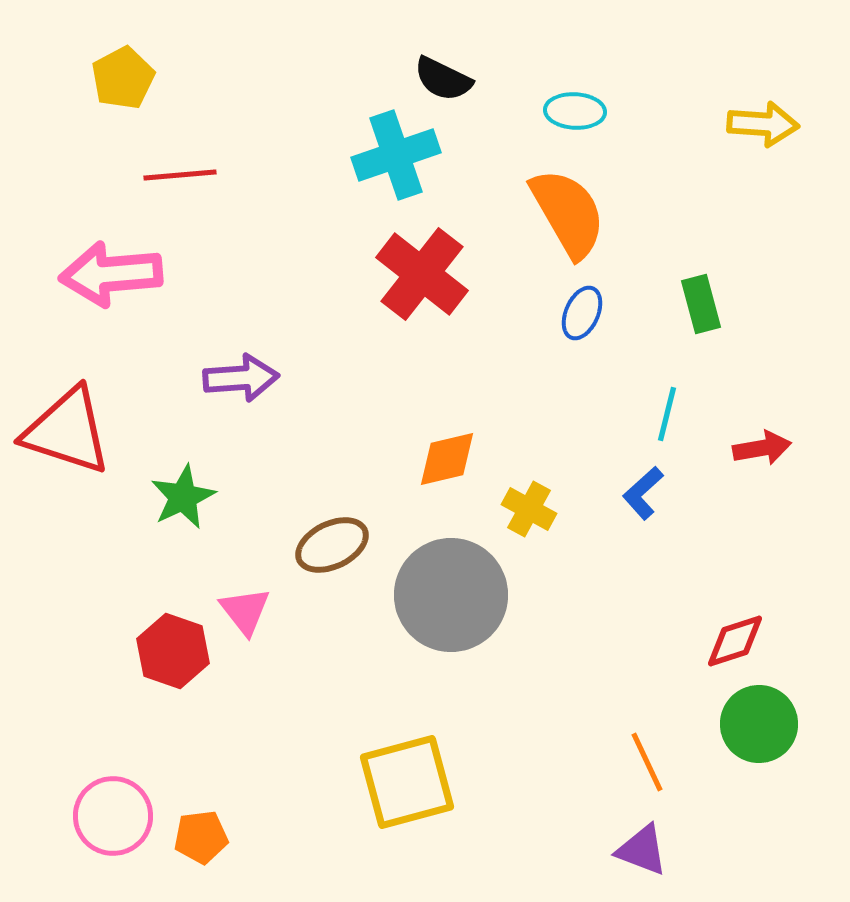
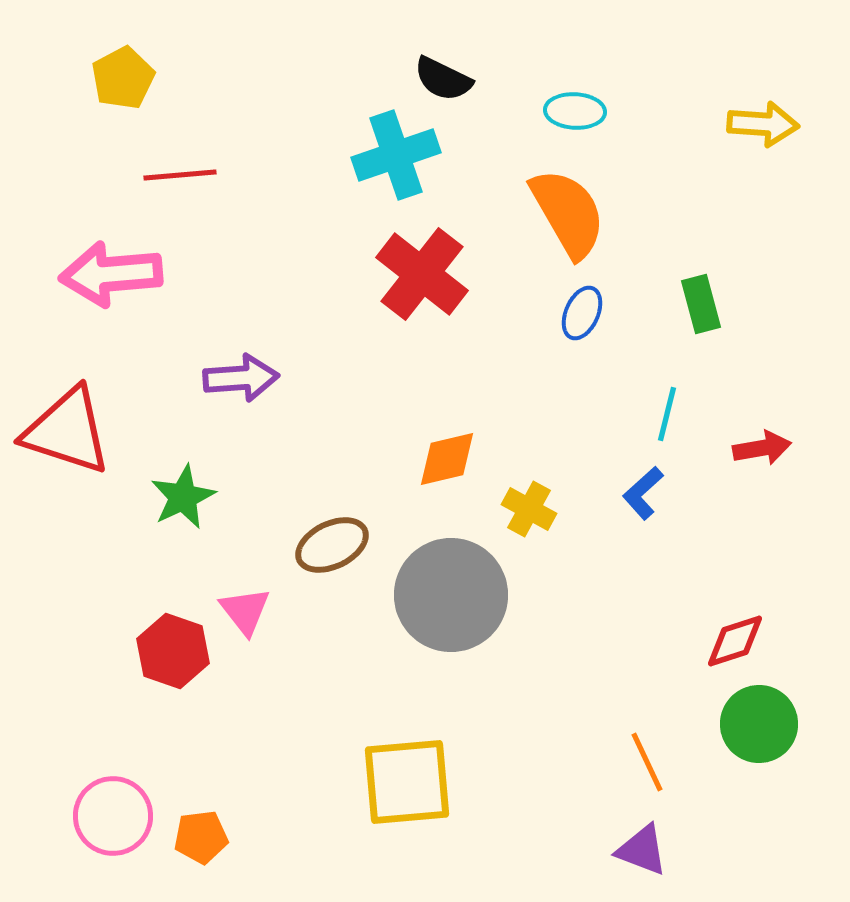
yellow square: rotated 10 degrees clockwise
